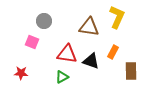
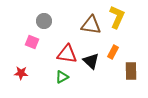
brown triangle: moved 2 px right, 2 px up
black triangle: rotated 24 degrees clockwise
